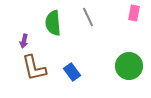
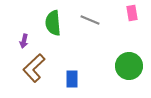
pink rectangle: moved 2 px left; rotated 21 degrees counterclockwise
gray line: moved 2 px right, 3 px down; rotated 42 degrees counterclockwise
brown L-shape: rotated 60 degrees clockwise
blue rectangle: moved 7 px down; rotated 36 degrees clockwise
